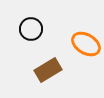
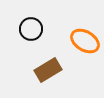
orange ellipse: moved 1 px left, 3 px up
